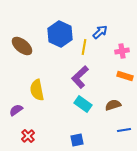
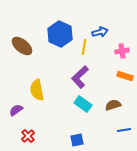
blue arrow: rotated 28 degrees clockwise
